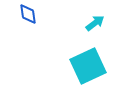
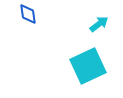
cyan arrow: moved 4 px right, 1 px down
